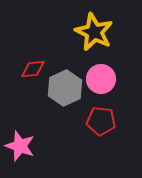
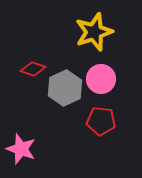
yellow star: rotated 27 degrees clockwise
red diamond: rotated 25 degrees clockwise
pink star: moved 1 px right, 3 px down
